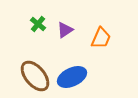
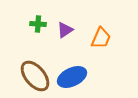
green cross: rotated 35 degrees counterclockwise
